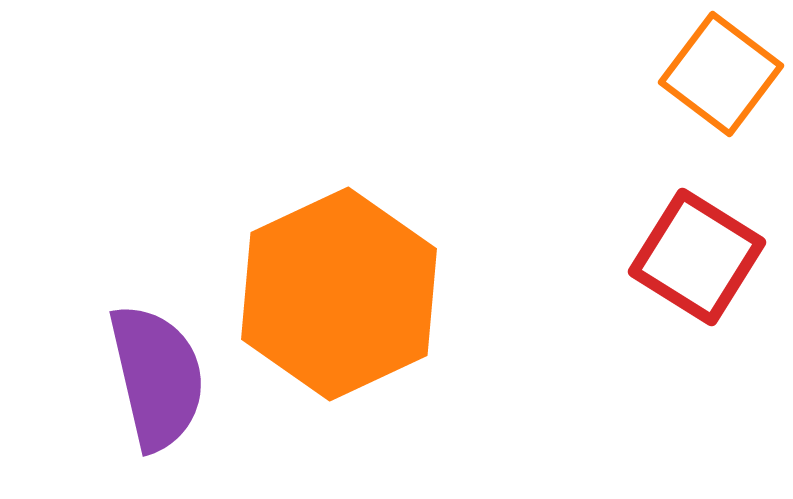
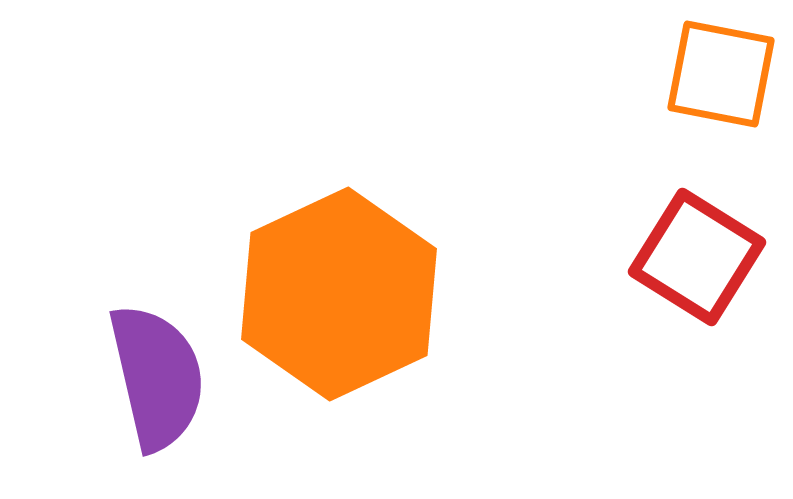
orange square: rotated 26 degrees counterclockwise
